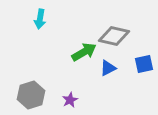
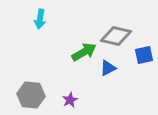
gray diamond: moved 2 px right
blue square: moved 9 px up
gray hexagon: rotated 24 degrees clockwise
